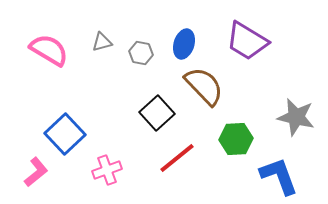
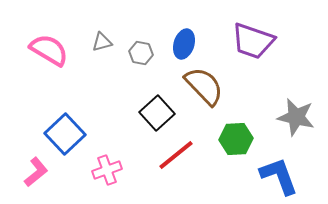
purple trapezoid: moved 6 px right; rotated 12 degrees counterclockwise
red line: moved 1 px left, 3 px up
